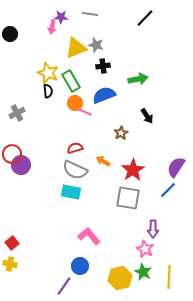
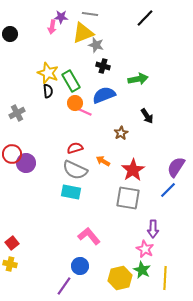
yellow triangle: moved 7 px right, 15 px up
black cross: rotated 24 degrees clockwise
purple circle: moved 5 px right, 2 px up
green star: moved 1 px left, 2 px up
yellow line: moved 4 px left, 1 px down
